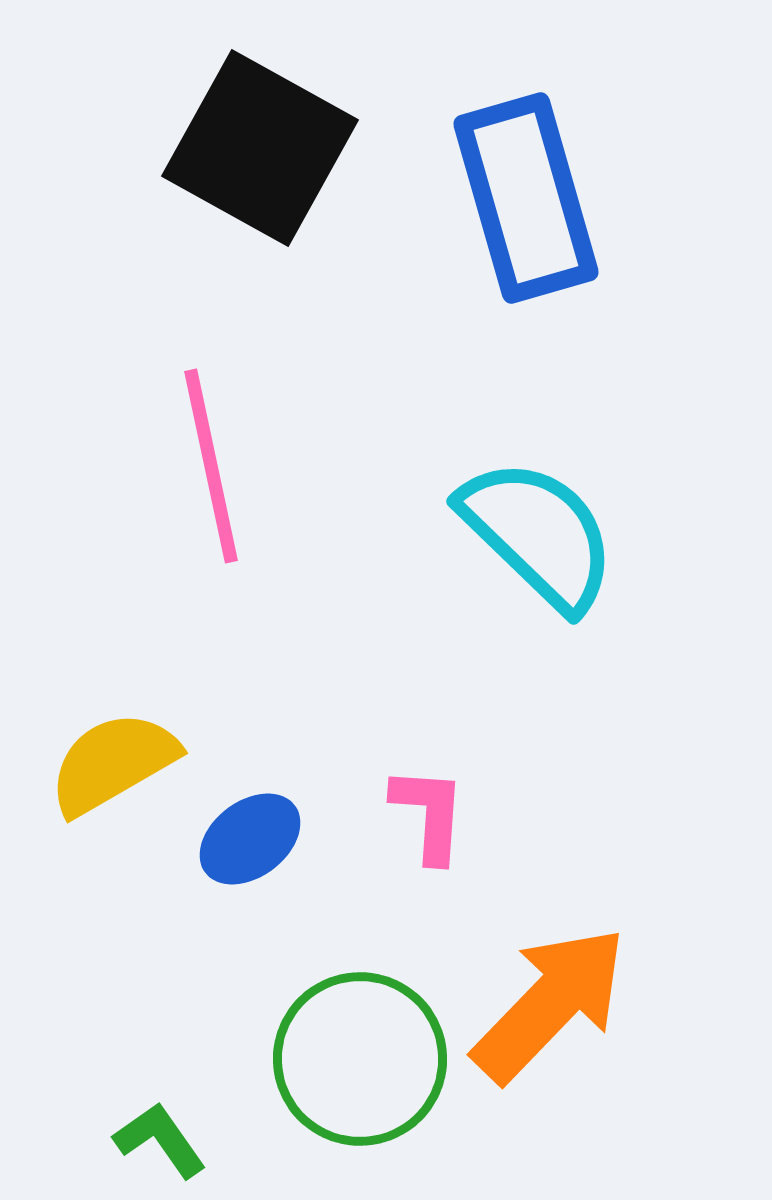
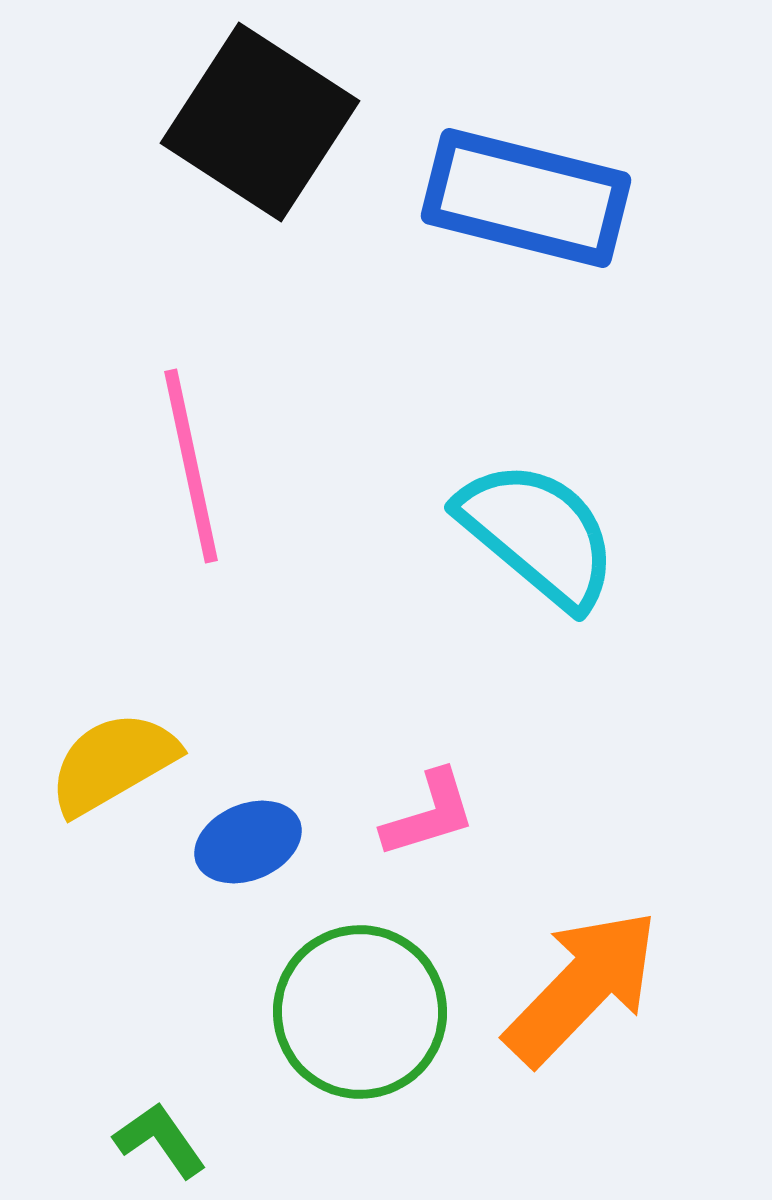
black square: moved 26 px up; rotated 4 degrees clockwise
blue rectangle: rotated 60 degrees counterclockwise
pink line: moved 20 px left
cyan semicircle: rotated 4 degrees counterclockwise
pink L-shape: rotated 69 degrees clockwise
blue ellipse: moved 2 px left, 3 px down; rotated 14 degrees clockwise
orange arrow: moved 32 px right, 17 px up
green circle: moved 47 px up
